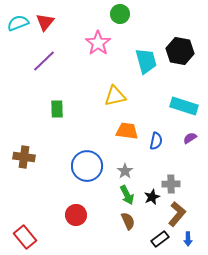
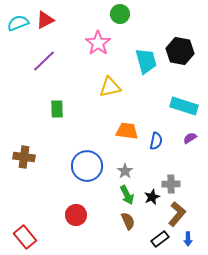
red triangle: moved 2 px up; rotated 24 degrees clockwise
yellow triangle: moved 5 px left, 9 px up
